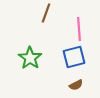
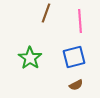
pink line: moved 1 px right, 8 px up
